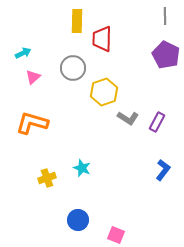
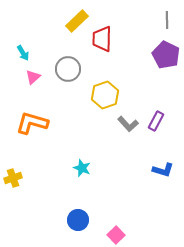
gray line: moved 2 px right, 4 px down
yellow rectangle: rotated 45 degrees clockwise
cyan arrow: rotated 84 degrees clockwise
gray circle: moved 5 px left, 1 px down
yellow hexagon: moved 1 px right, 3 px down
gray L-shape: moved 6 px down; rotated 15 degrees clockwise
purple rectangle: moved 1 px left, 1 px up
blue L-shape: rotated 70 degrees clockwise
yellow cross: moved 34 px left
pink square: rotated 24 degrees clockwise
